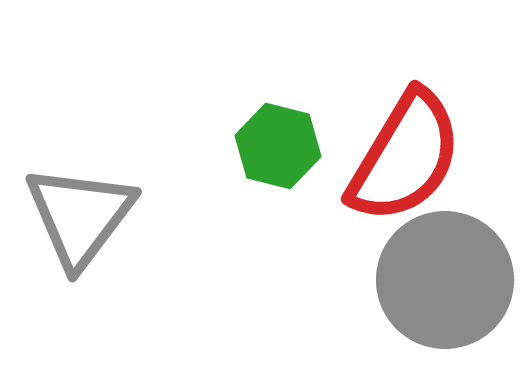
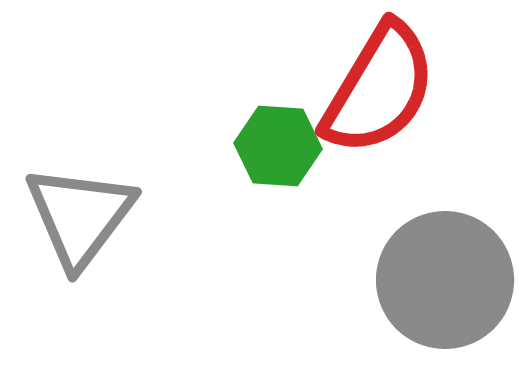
green hexagon: rotated 10 degrees counterclockwise
red semicircle: moved 26 px left, 68 px up
